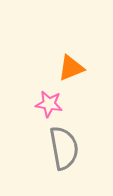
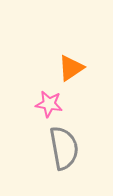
orange triangle: rotated 12 degrees counterclockwise
